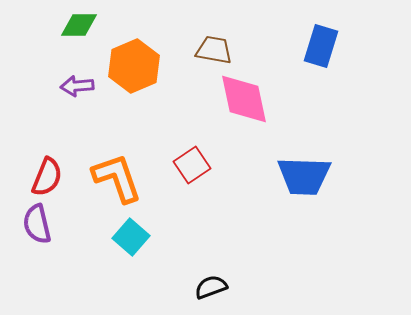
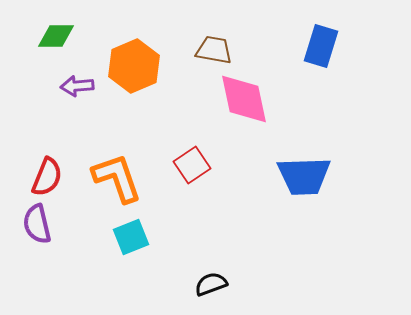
green diamond: moved 23 px left, 11 px down
blue trapezoid: rotated 4 degrees counterclockwise
cyan square: rotated 27 degrees clockwise
black semicircle: moved 3 px up
